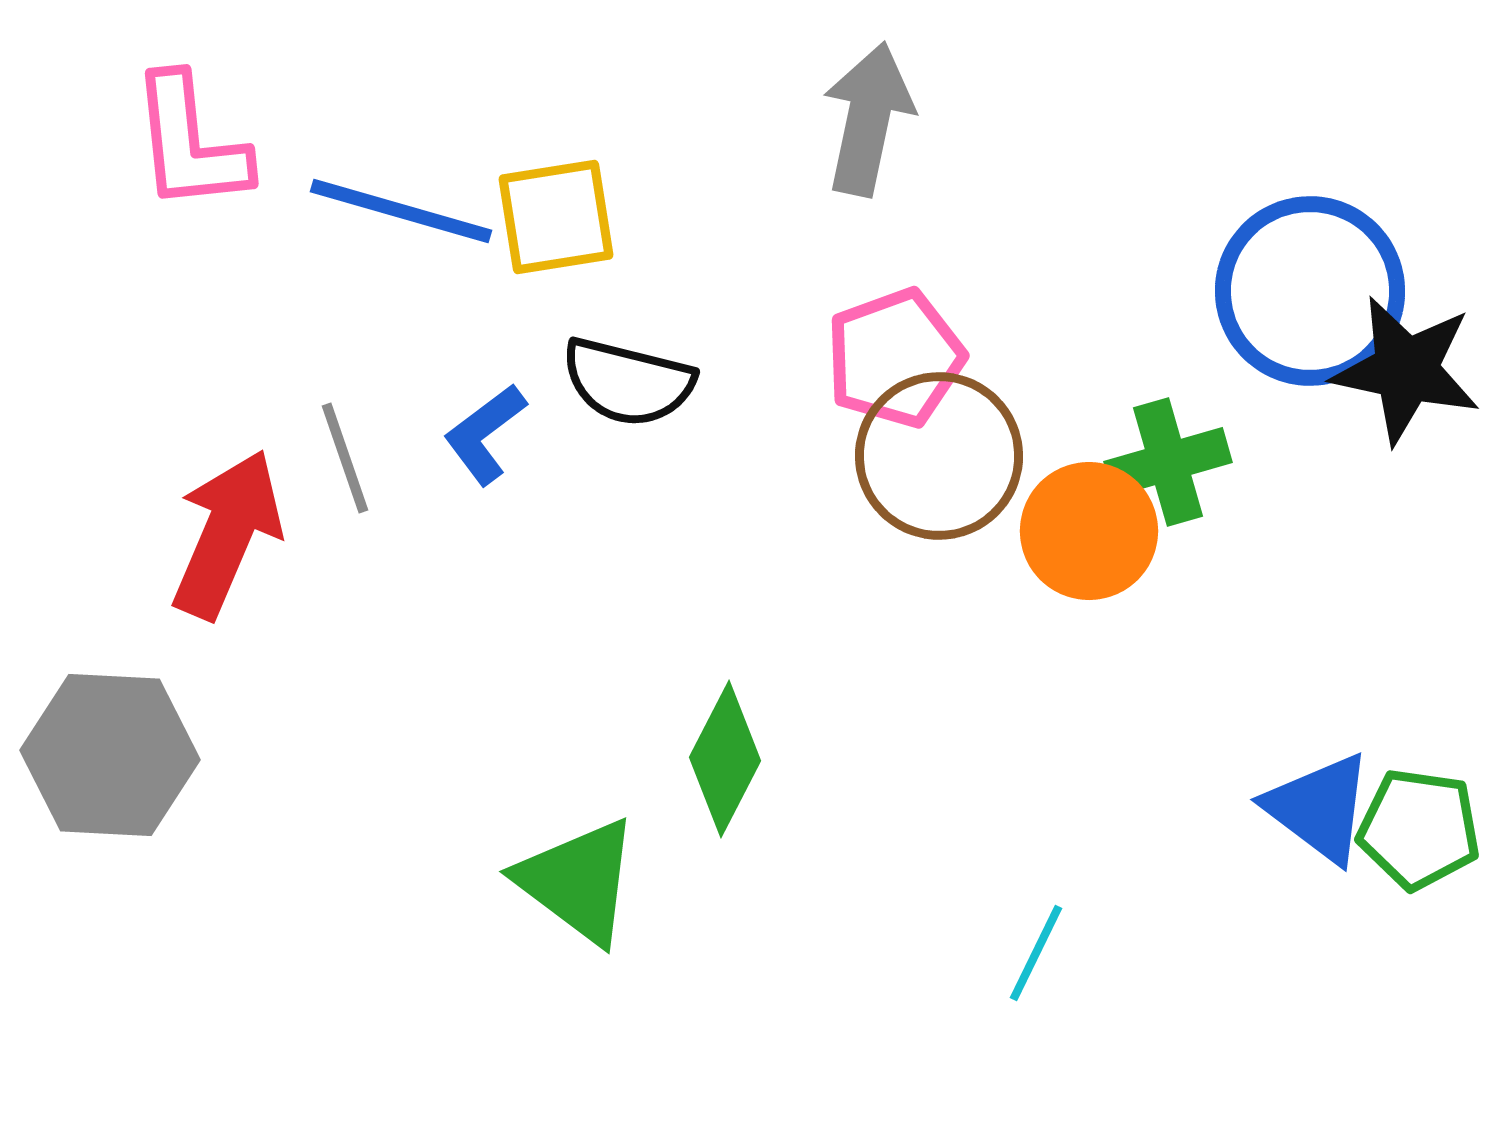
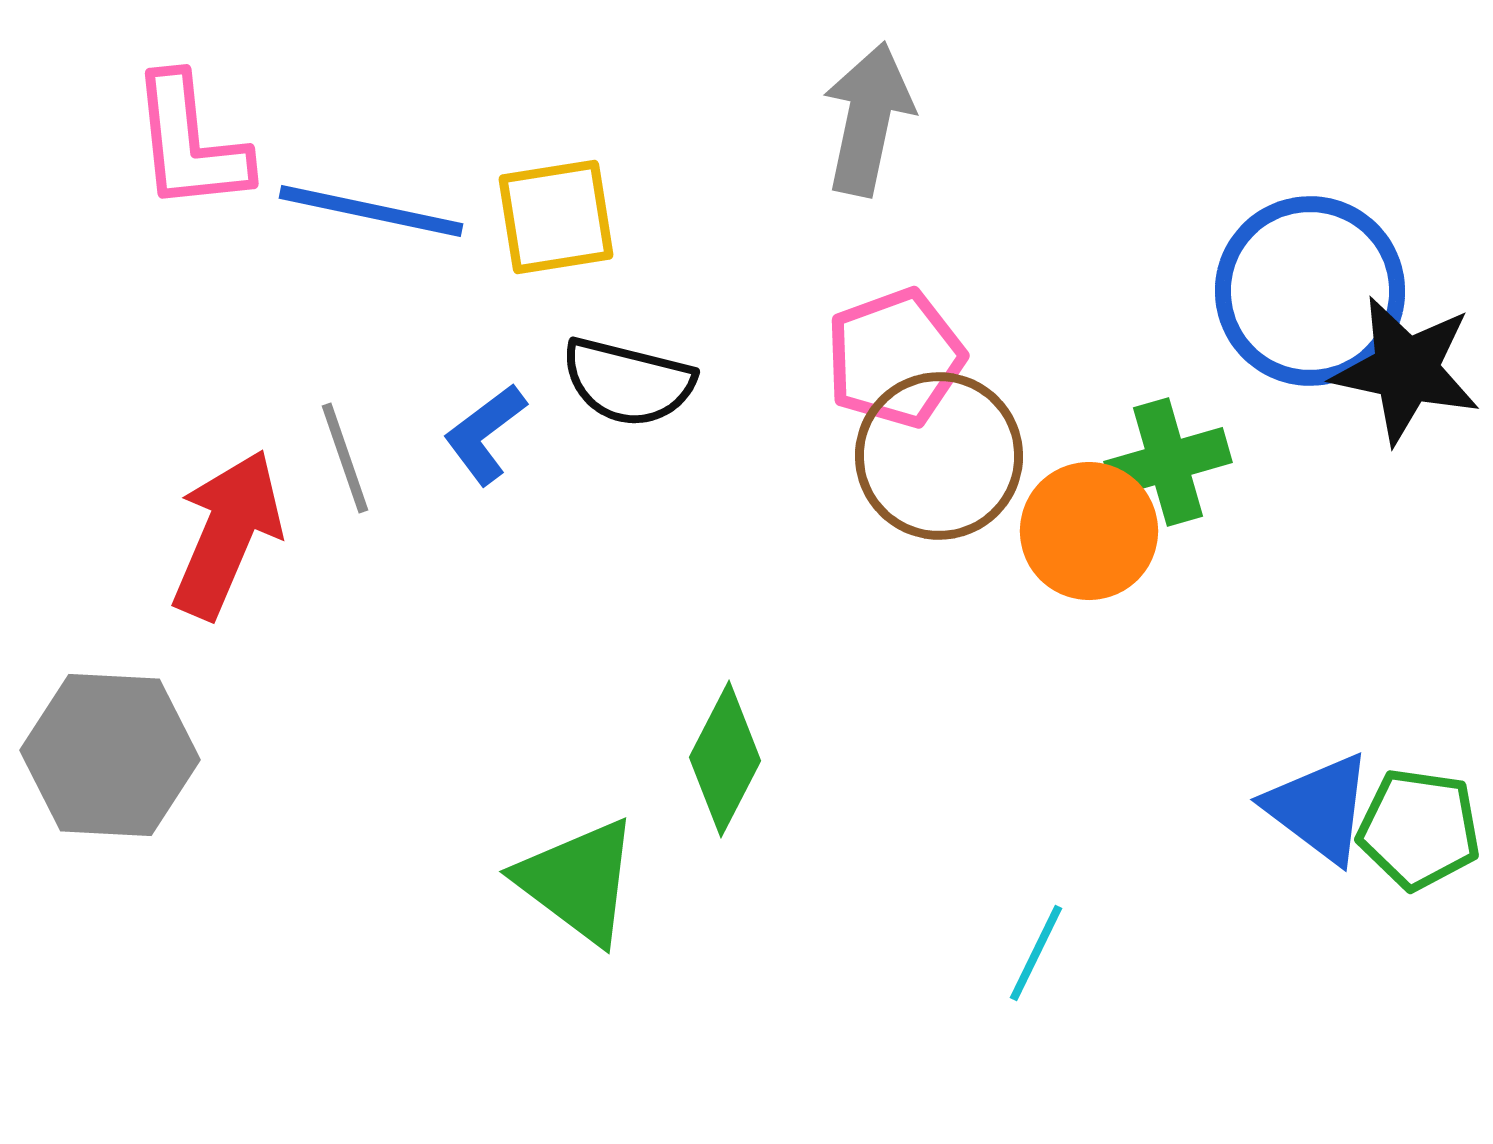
blue line: moved 30 px left; rotated 4 degrees counterclockwise
